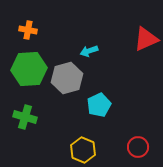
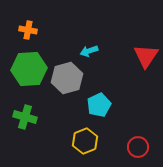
red triangle: moved 17 px down; rotated 32 degrees counterclockwise
yellow hexagon: moved 2 px right, 9 px up; rotated 15 degrees clockwise
